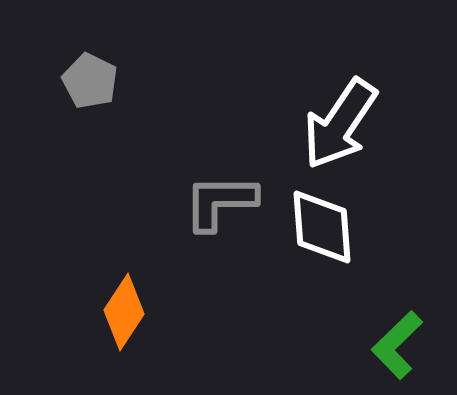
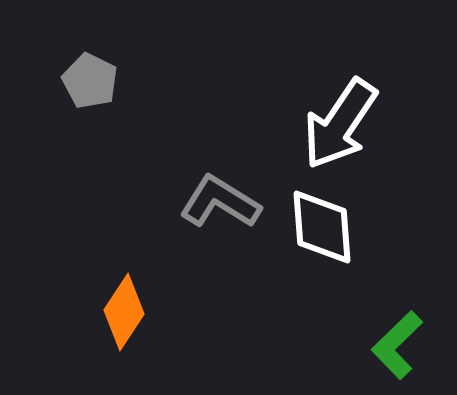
gray L-shape: rotated 32 degrees clockwise
